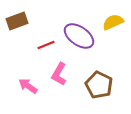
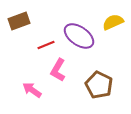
brown rectangle: moved 2 px right
pink L-shape: moved 1 px left, 4 px up
pink arrow: moved 4 px right, 4 px down
